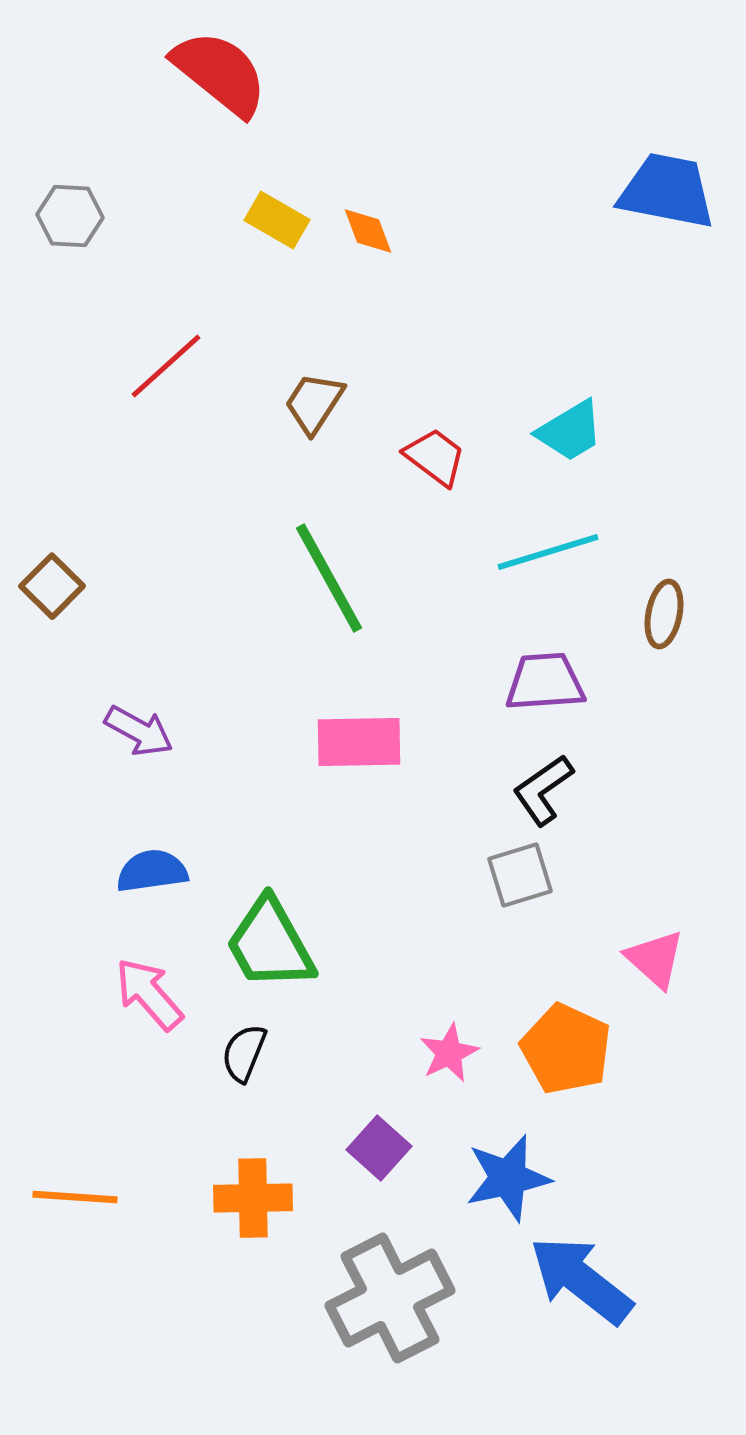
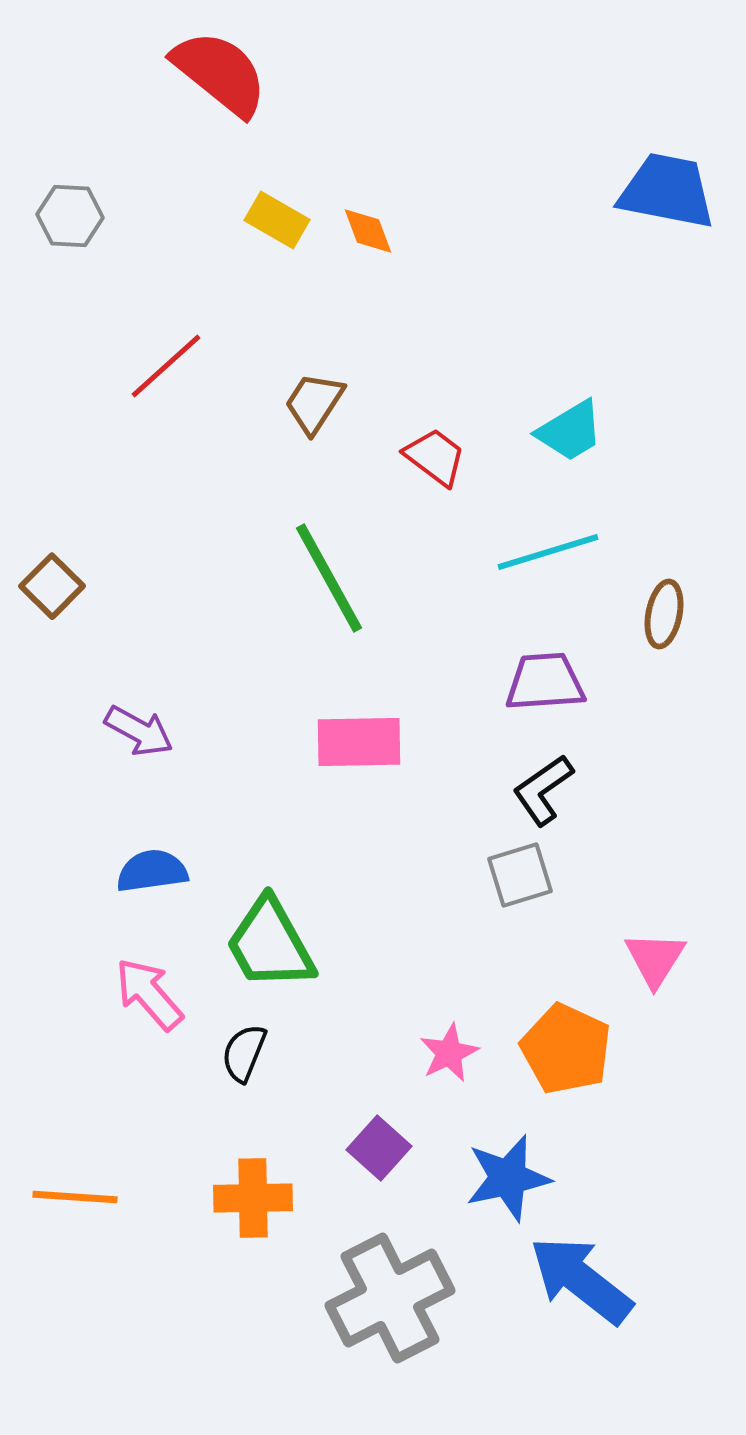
pink triangle: rotated 20 degrees clockwise
